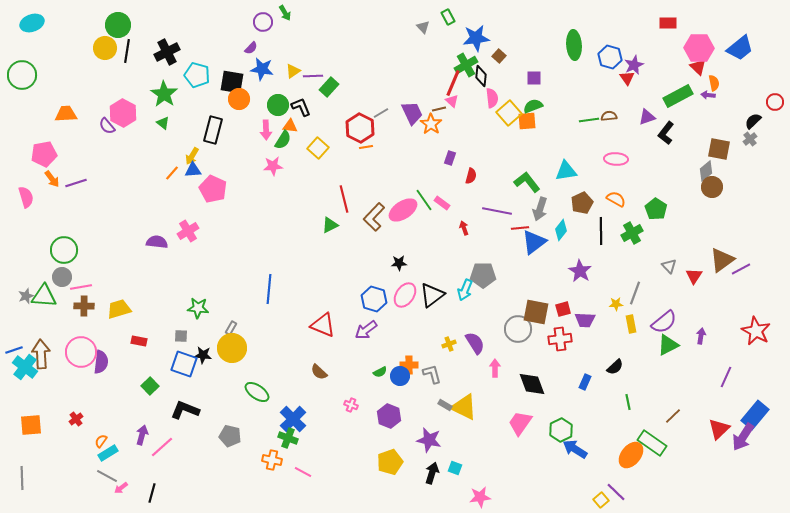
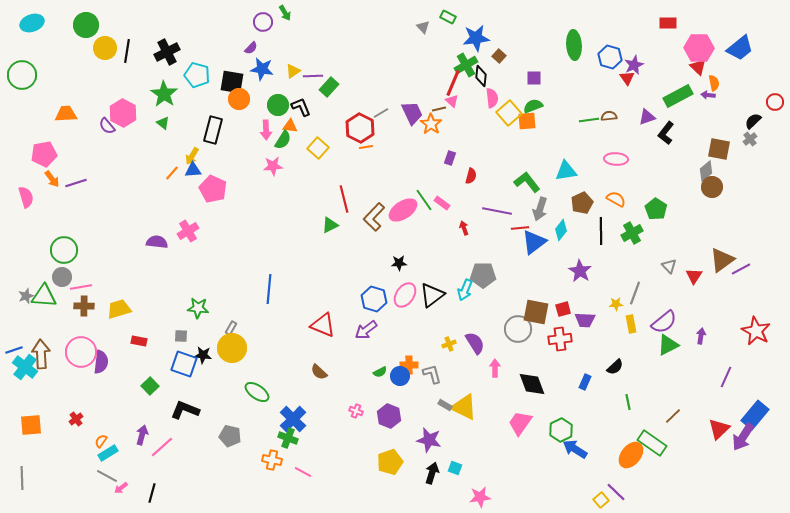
green rectangle at (448, 17): rotated 35 degrees counterclockwise
green circle at (118, 25): moved 32 px left
pink cross at (351, 405): moved 5 px right, 6 px down
